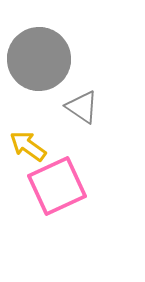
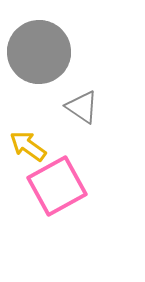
gray circle: moved 7 px up
pink square: rotated 4 degrees counterclockwise
